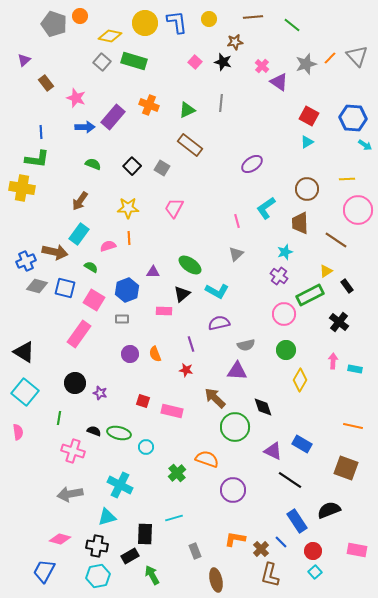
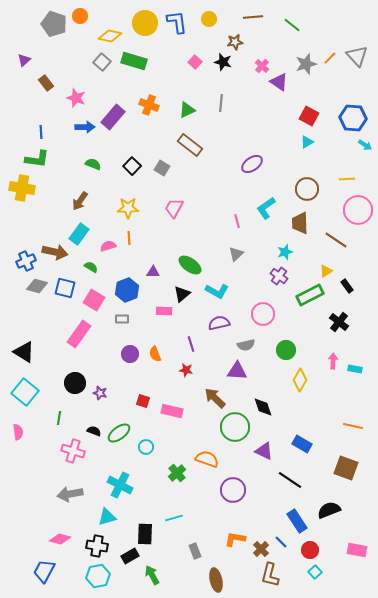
pink circle at (284, 314): moved 21 px left
green ellipse at (119, 433): rotated 50 degrees counterclockwise
purple triangle at (273, 451): moved 9 px left
red circle at (313, 551): moved 3 px left, 1 px up
